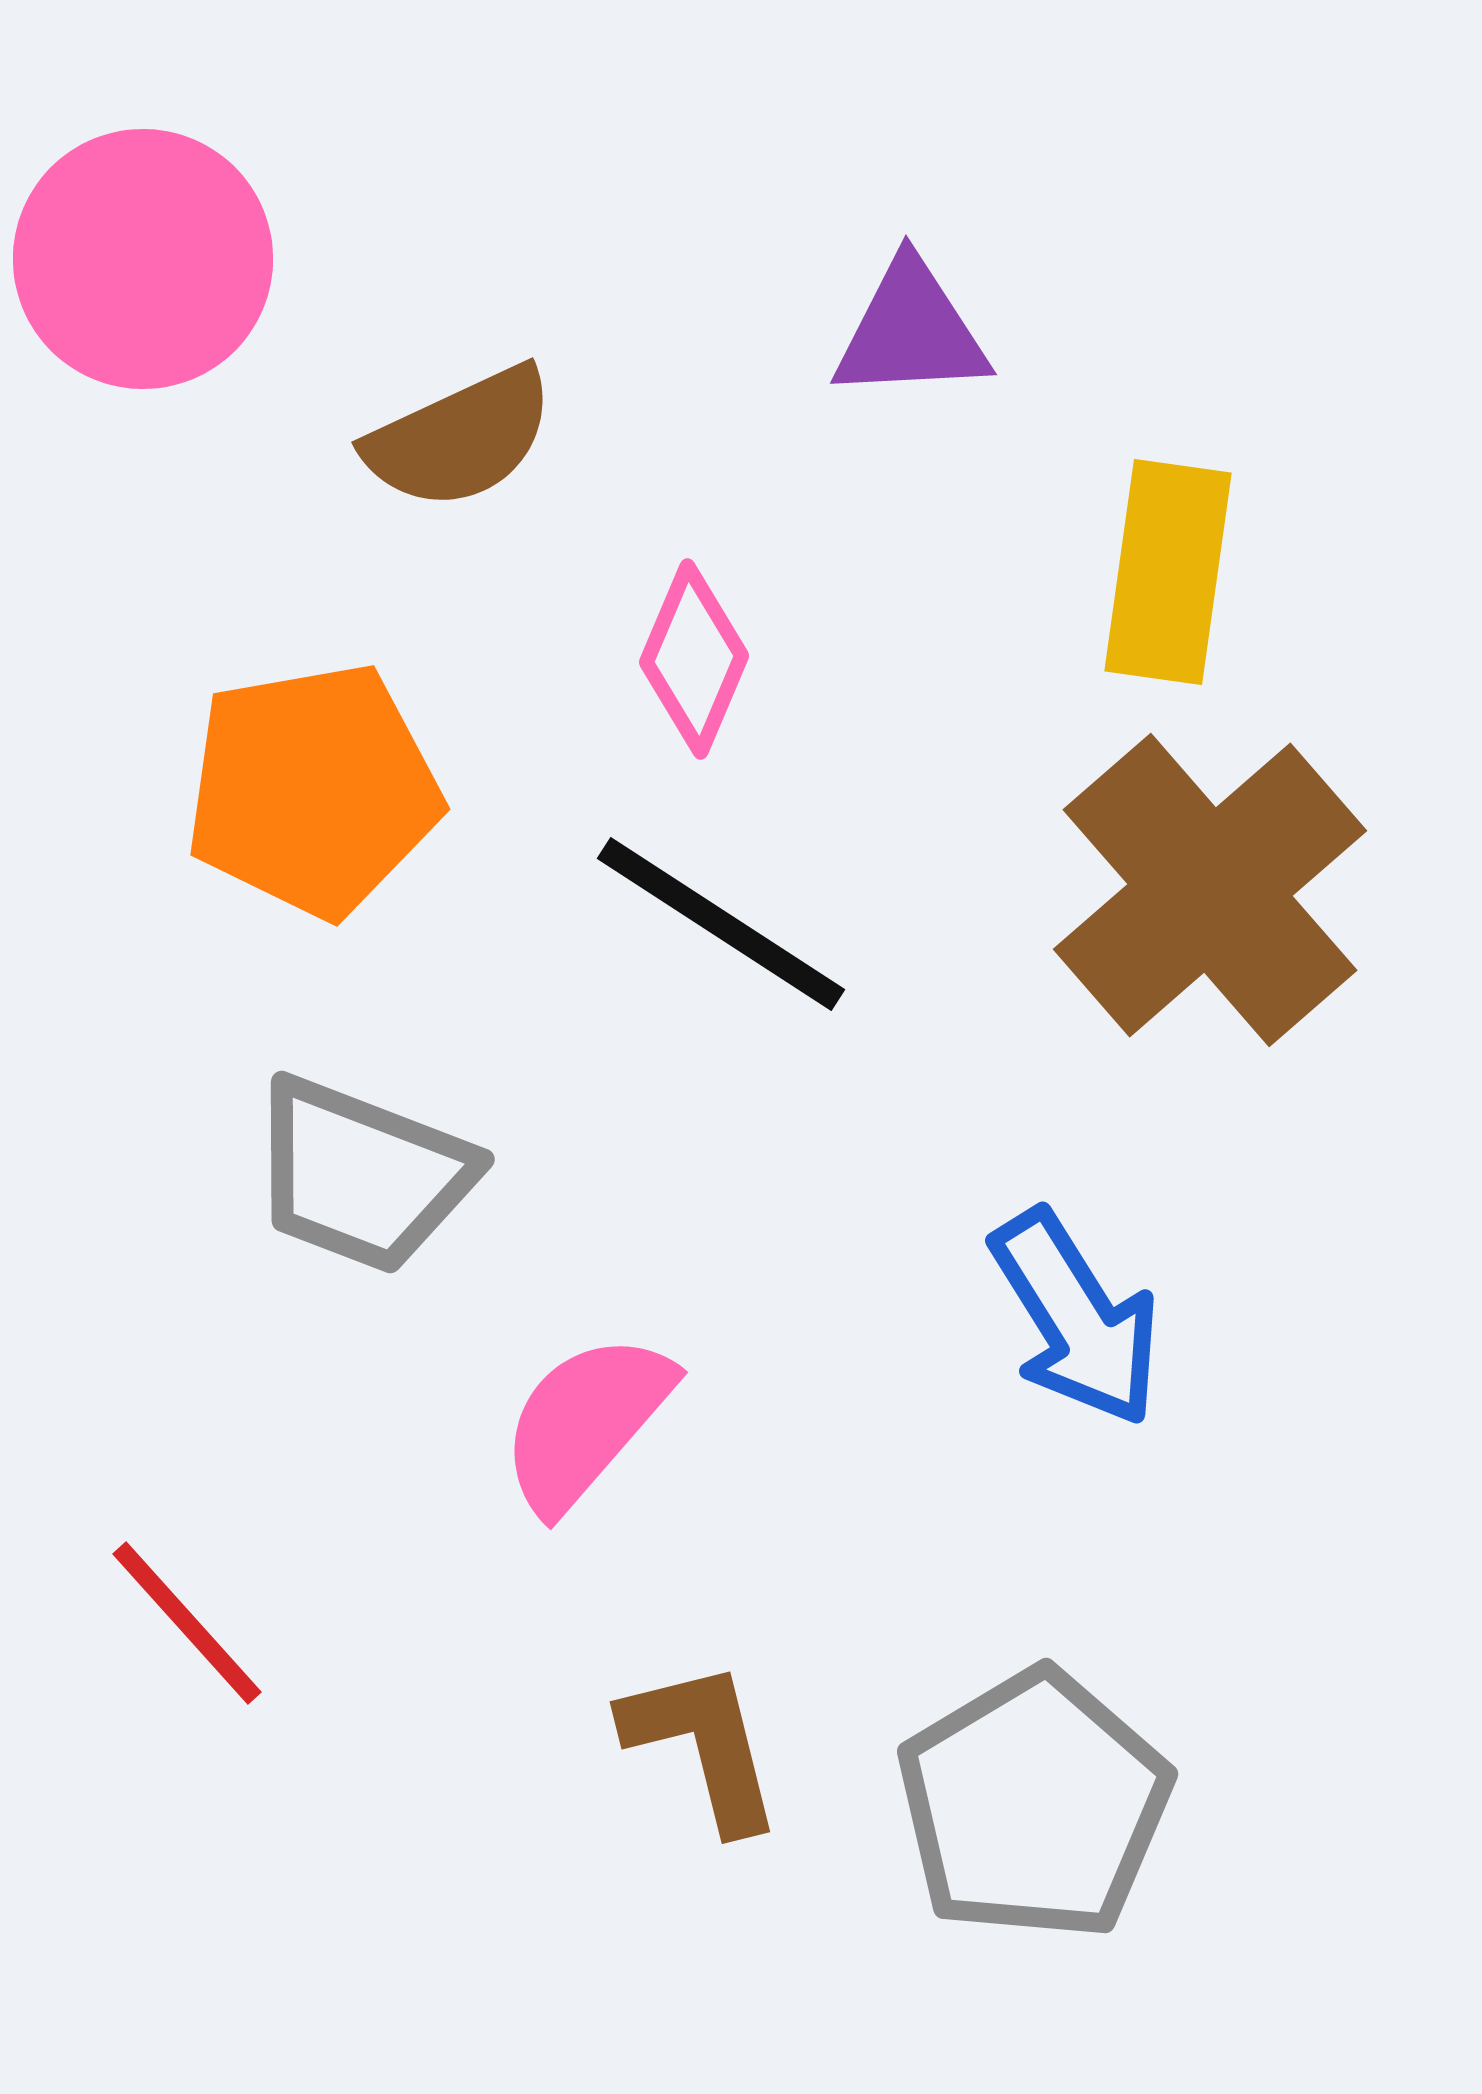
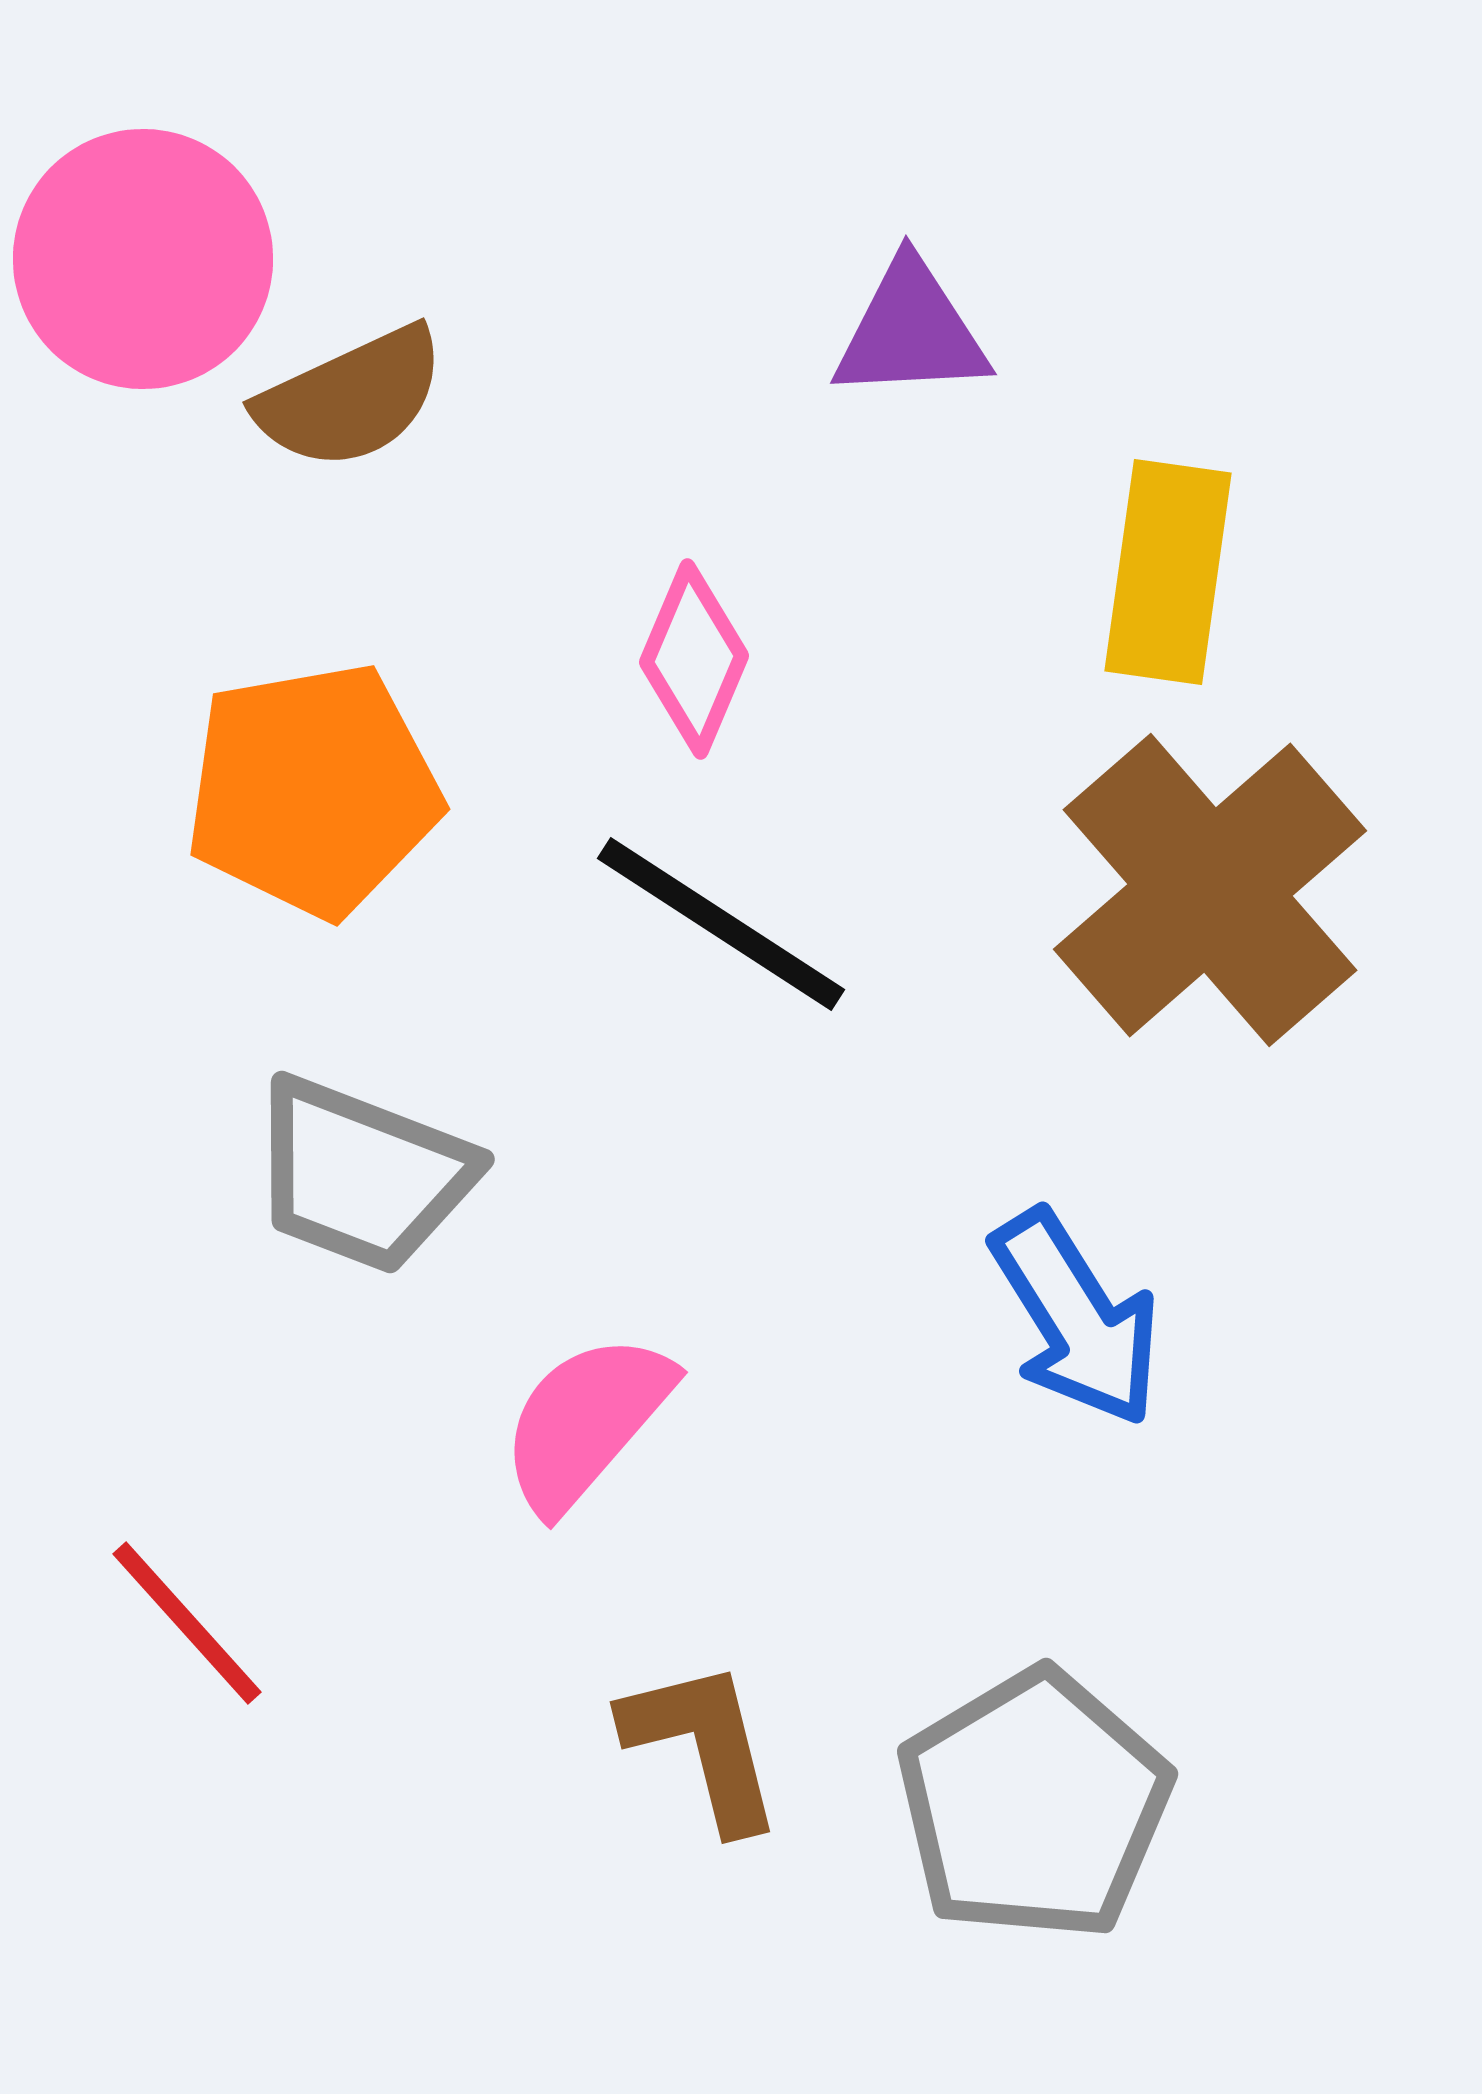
brown semicircle: moved 109 px left, 40 px up
